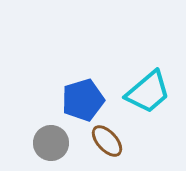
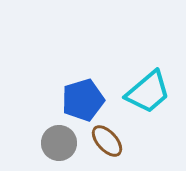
gray circle: moved 8 px right
